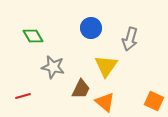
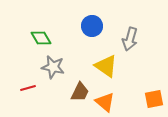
blue circle: moved 1 px right, 2 px up
green diamond: moved 8 px right, 2 px down
yellow triangle: rotated 30 degrees counterclockwise
brown trapezoid: moved 1 px left, 3 px down
red line: moved 5 px right, 8 px up
orange square: moved 2 px up; rotated 36 degrees counterclockwise
